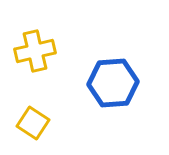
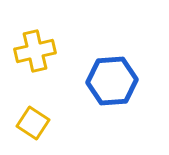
blue hexagon: moved 1 px left, 2 px up
